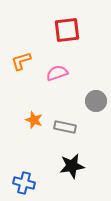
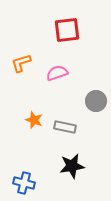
orange L-shape: moved 2 px down
